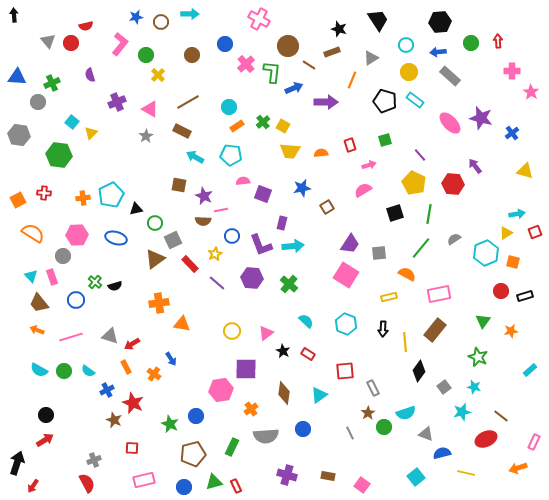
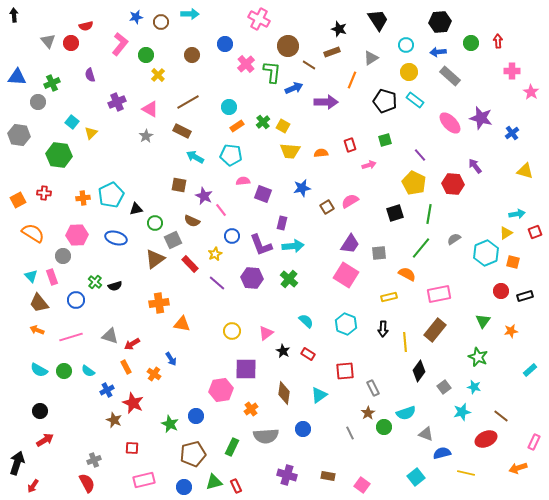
pink semicircle at (363, 190): moved 13 px left, 11 px down
pink line at (221, 210): rotated 64 degrees clockwise
brown semicircle at (203, 221): moved 11 px left; rotated 21 degrees clockwise
green cross at (289, 284): moved 5 px up
black circle at (46, 415): moved 6 px left, 4 px up
